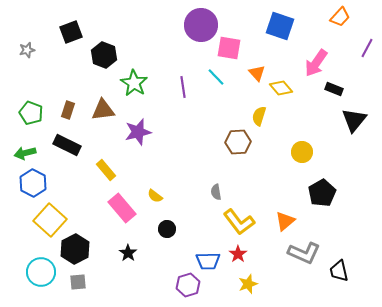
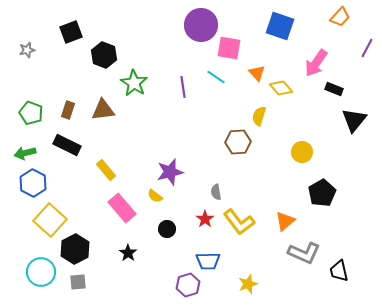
cyan line at (216, 77): rotated 12 degrees counterclockwise
purple star at (138, 132): moved 32 px right, 40 px down
red star at (238, 254): moved 33 px left, 35 px up
